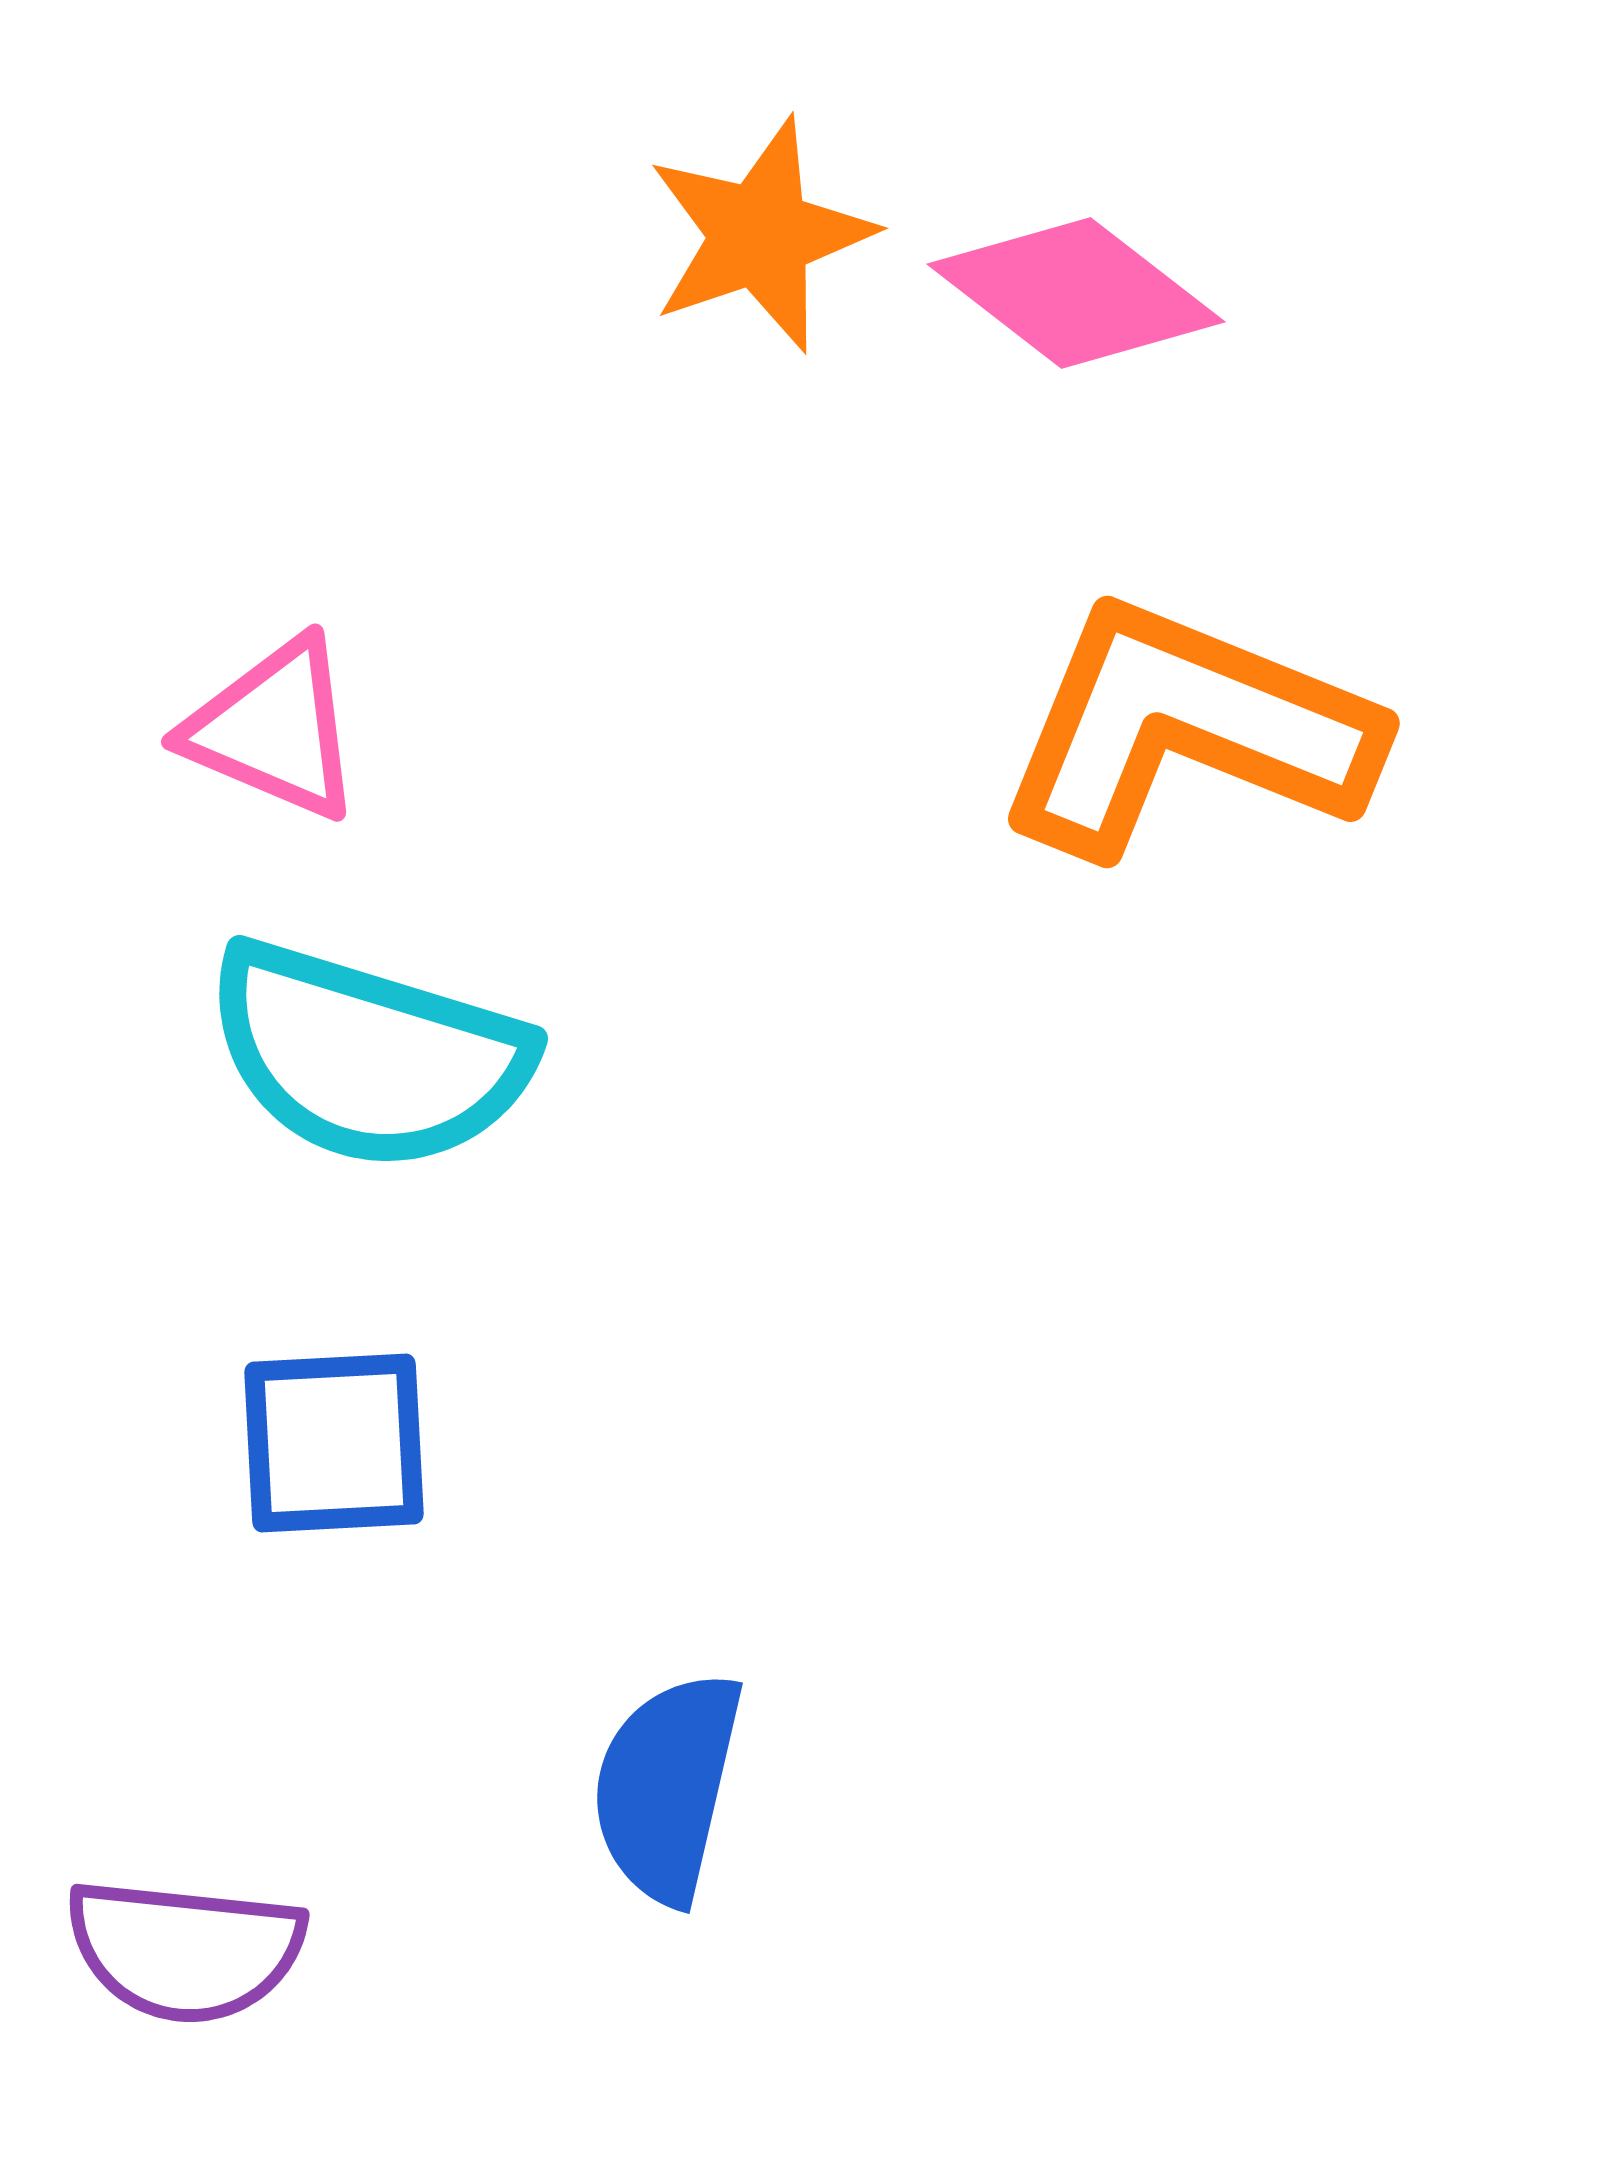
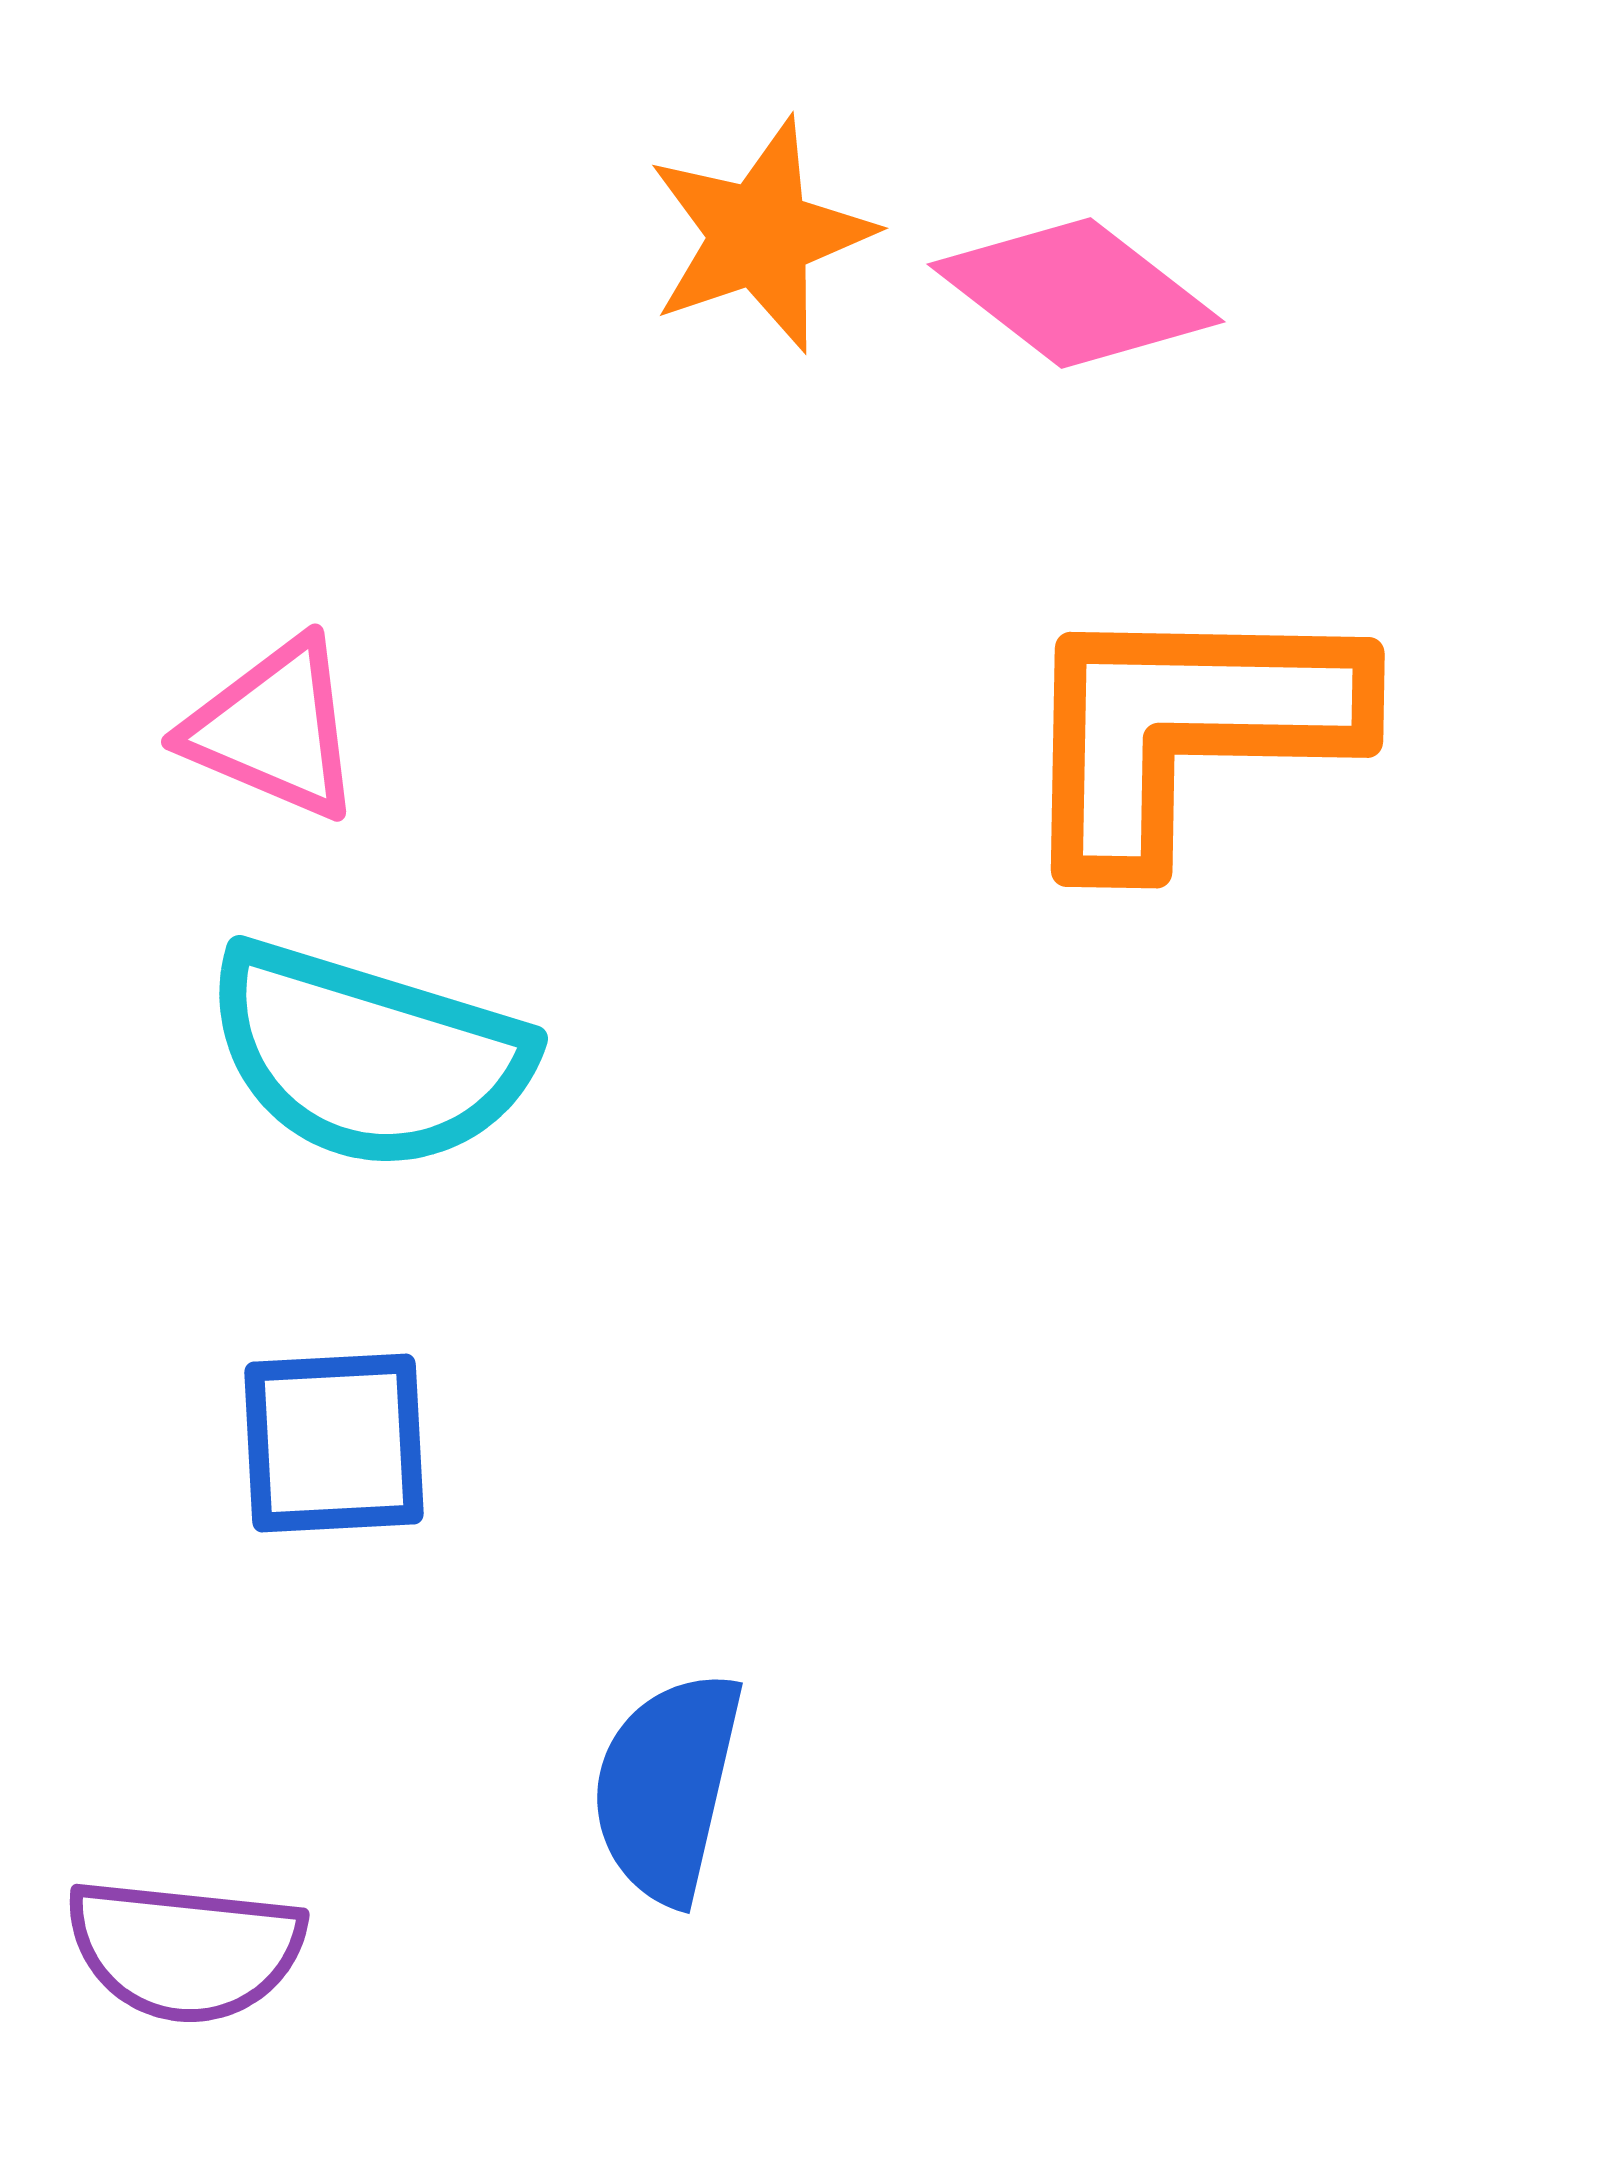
orange L-shape: rotated 21 degrees counterclockwise
